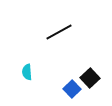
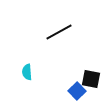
black square: moved 1 px right, 1 px down; rotated 36 degrees counterclockwise
blue square: moved 5 px right, 2 px down
